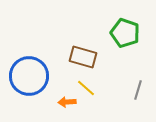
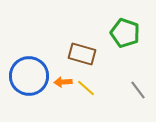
brown rectangle: moved 1 px left, 3 px up
gray line: rotated 54 degrees counterclockwise
orange arrow: moved 4 px left, 20 px up
